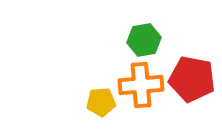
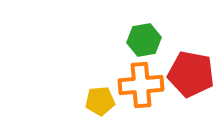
red pentagon: moved 1 px left, 5 px up
yellow pentagon: moved 1 px left, 1 px up
